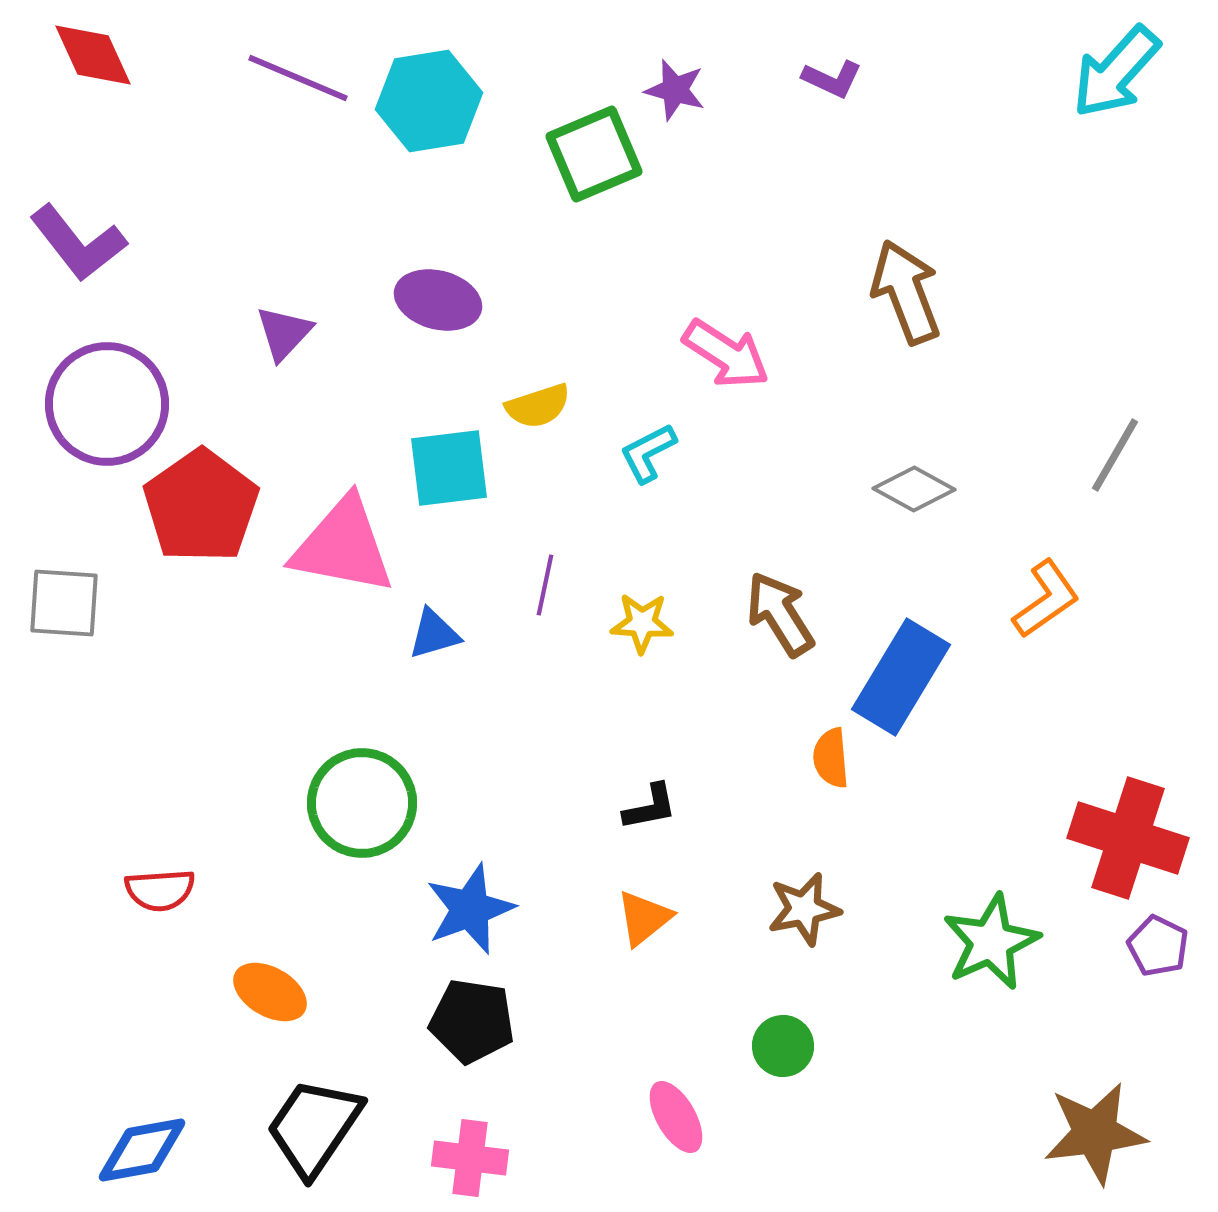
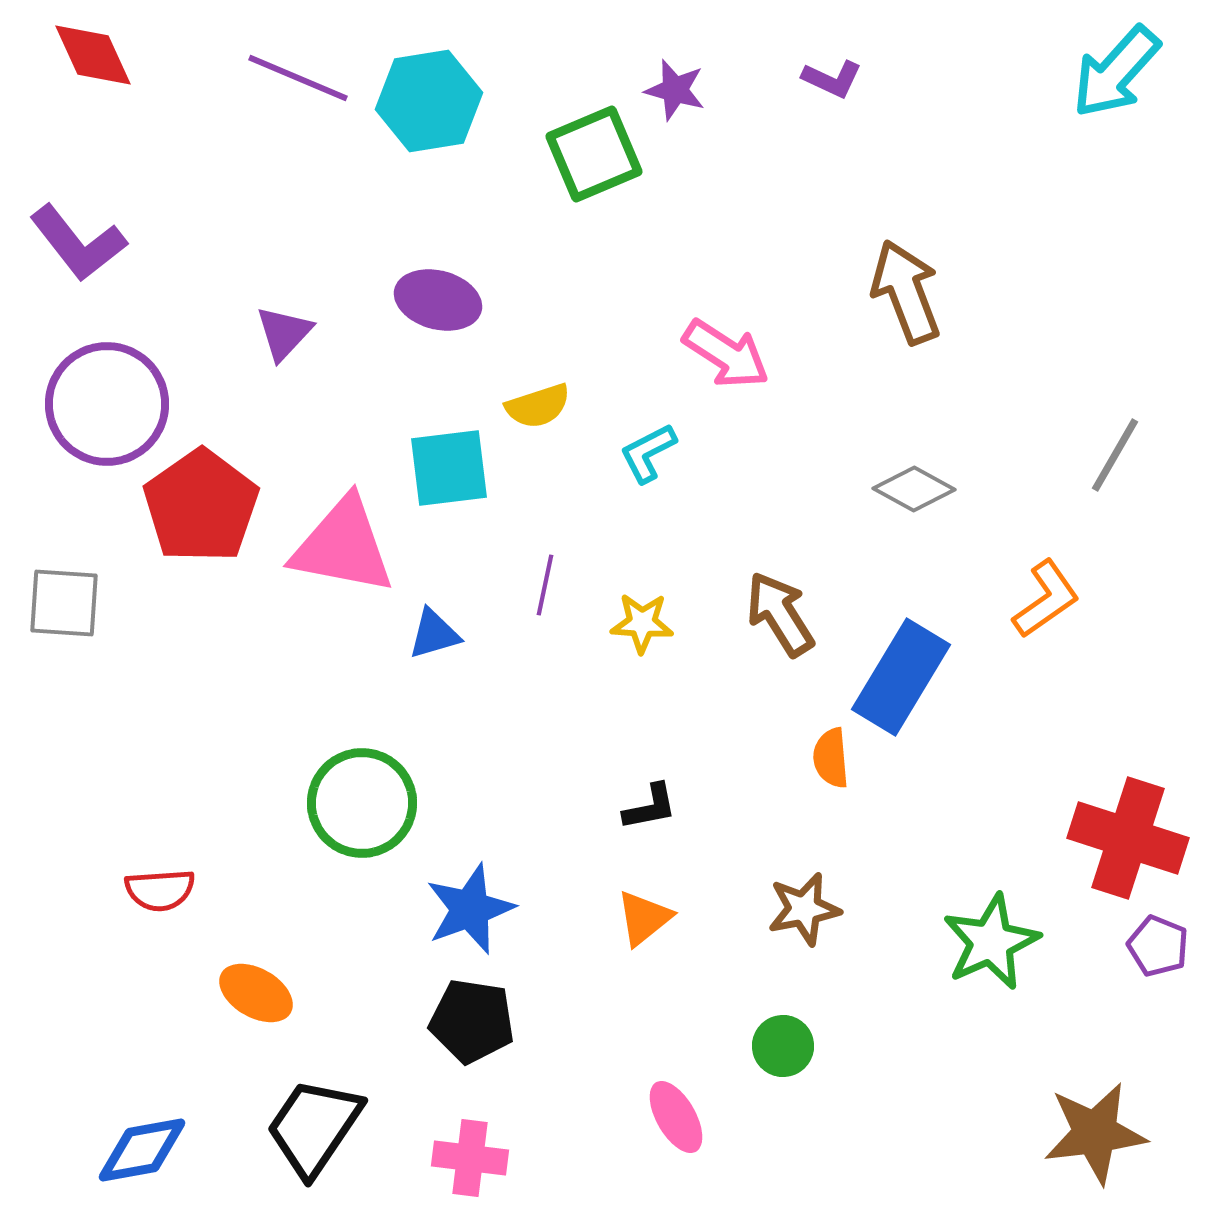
purple pentagon at (1158, 946): rotated 4 degrees counterclockwise
orange ellipse at (270, 992): moved 14 px left, 1 px down
